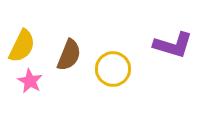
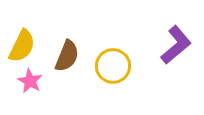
purple L-shape: moved 3 px right; rotated 57 degrees counterclockwise
brown semicircle: moved 2 px left, 1 px down
yellow circle: moved 3 px up
